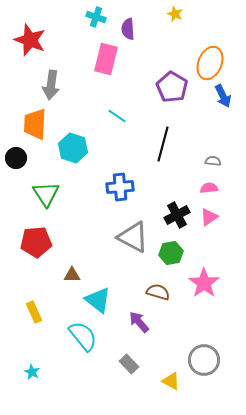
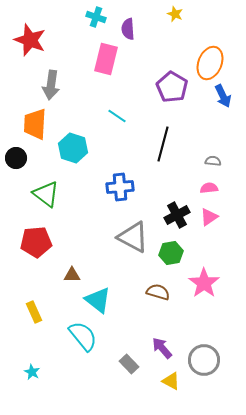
green triangle: rotated 20 degrees counterclockwise
purple arrow: moved 23 px right, 26 px down
